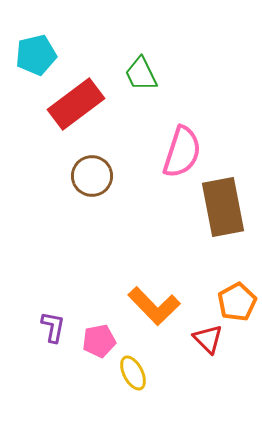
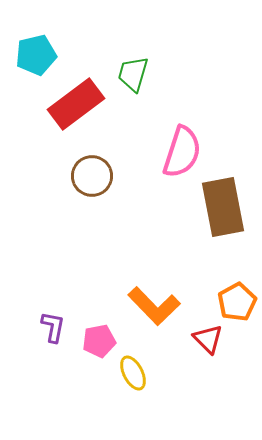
green trapezoid: moved 8 px left; rotated 42 degrees clockwise
